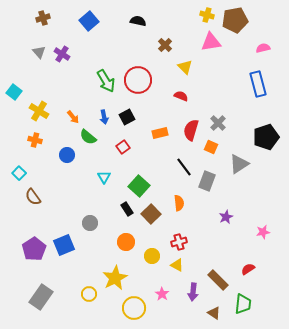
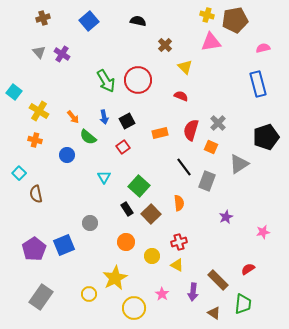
black square at (127, 117): moved 4 px down
brown semicircle at (33, 197): moved 3 px right, 3 px up; rotated 24 degrees clockwise
